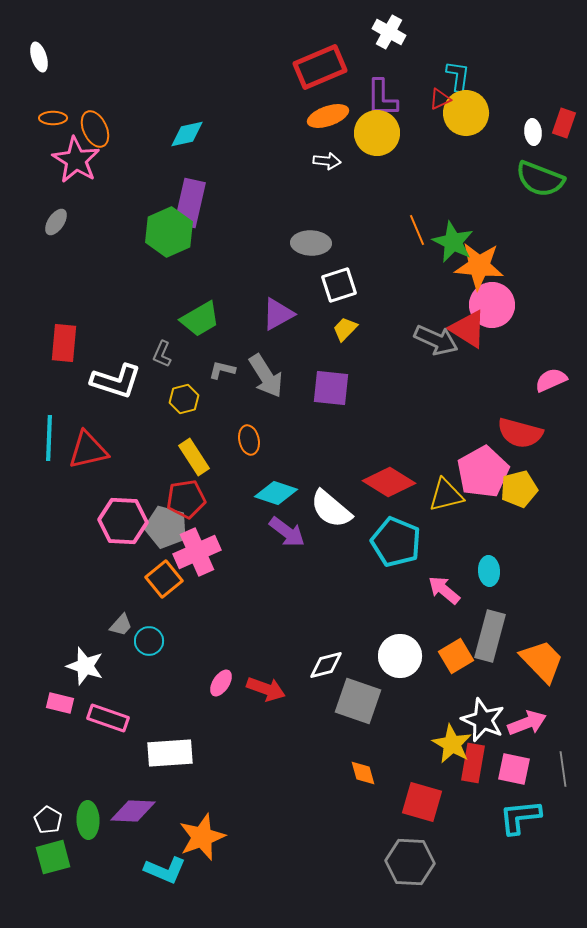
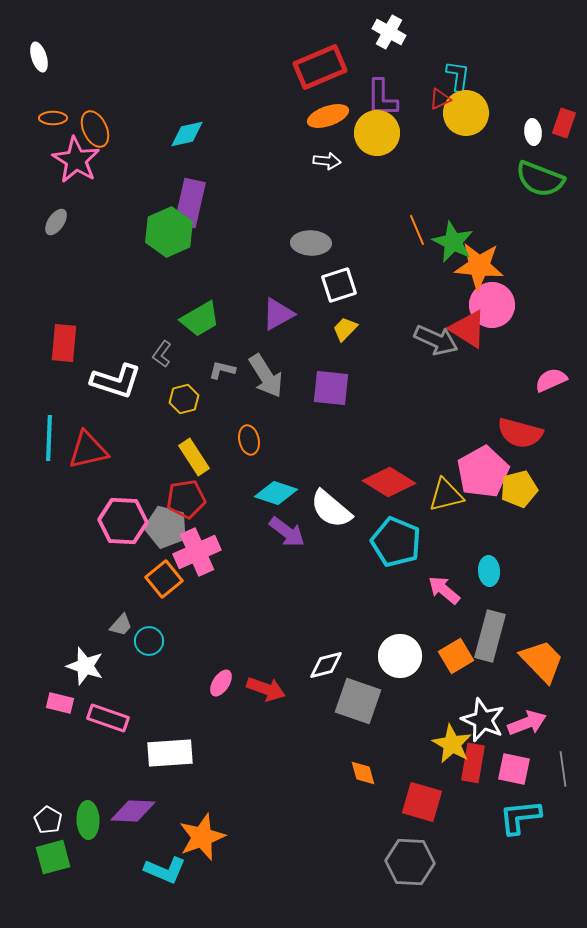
gray L-shape at (162, 354): rotated 12 degrees clockwise
